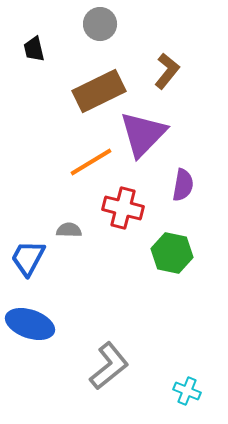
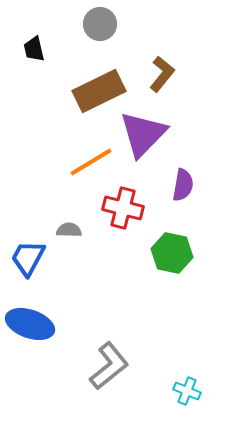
brown L-shape: moved 5 px left, 3 px down
